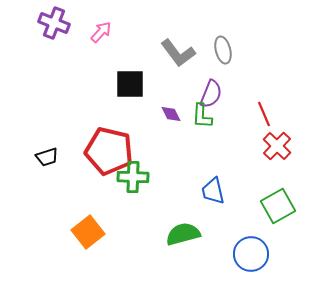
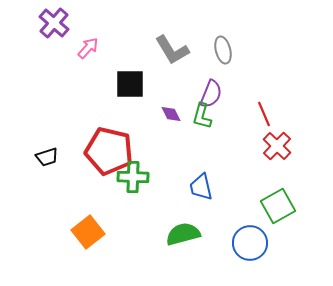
purple cross: rotated 20 degrees clockwise
pink arrow: moved 13 px left, 16 px down
gray L-shape: moved 6 px left, 3 px up; rotated 6 degrees clockwise
green L-shape: rotated 12 degrees clockwise
blue trapezoid: moved 12 px left, 4 px up
blue circle: moved 1 px left, 11 px up
